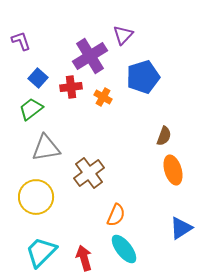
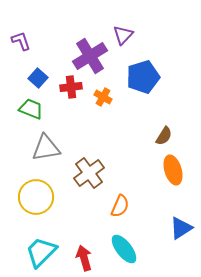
green trapezoid: rotated 60 degrees clockwise
brown semicircle: rotated 12 degrees clockwise
orange semicircle: moved 4 px right, 9 px up
